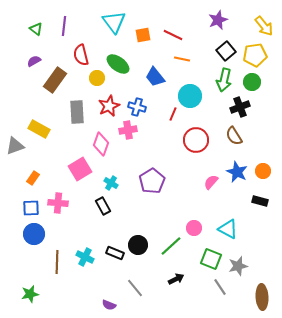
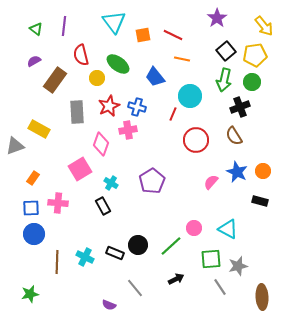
purple star at (218, 20): moved 1 px left, 2 px up; rotated 12 degrees counterclockwise
green square at (211, 259): rotated 25 degrees counterclockwise
